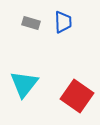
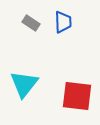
gray rectangle: rotated 18 degrees clockwise
red square: rotated 28 degrees counterclockwise
